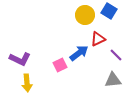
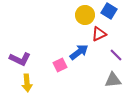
red triangle: moved 1 px right, 5 px up
blue arrow: moved 1 px up
